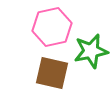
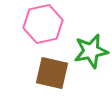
pink hexagon: moved 9 px left, 3 px up
